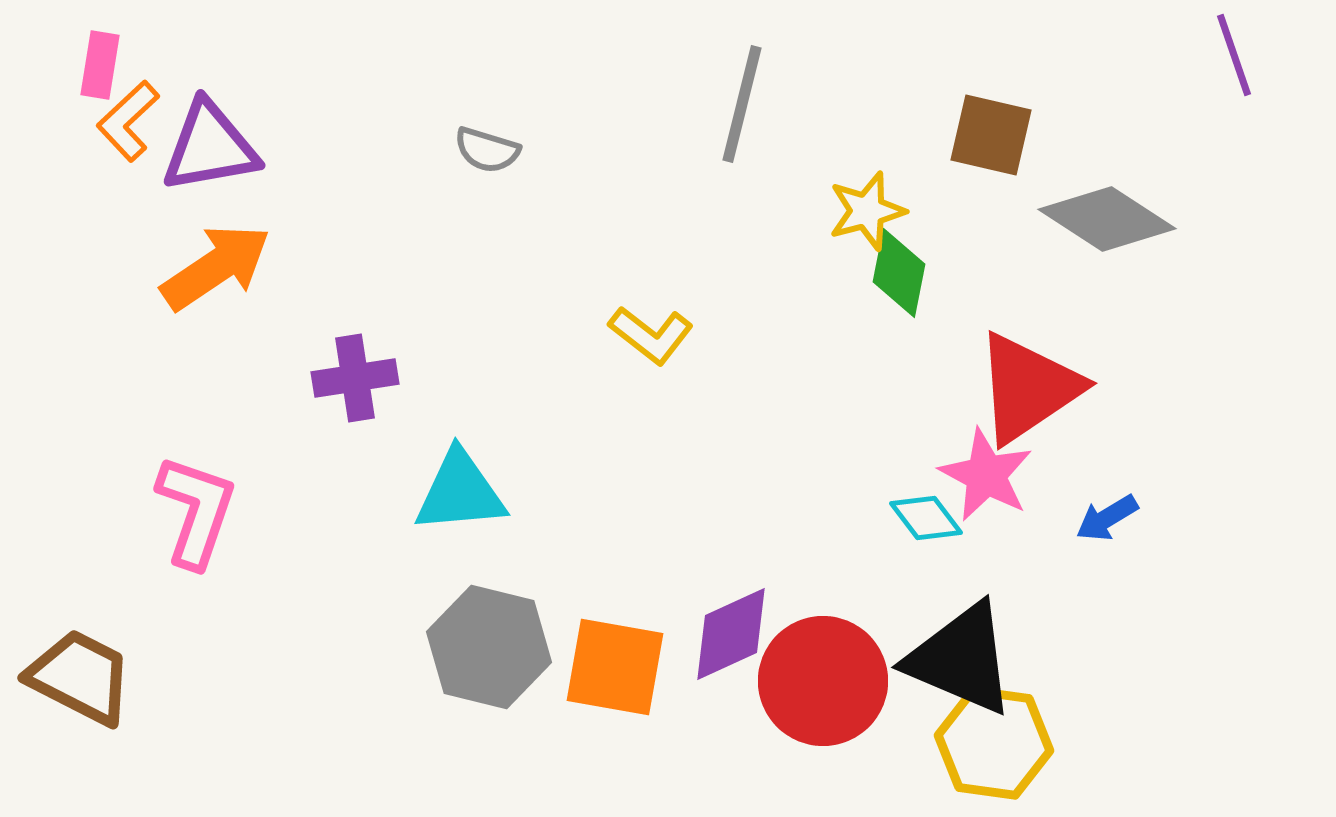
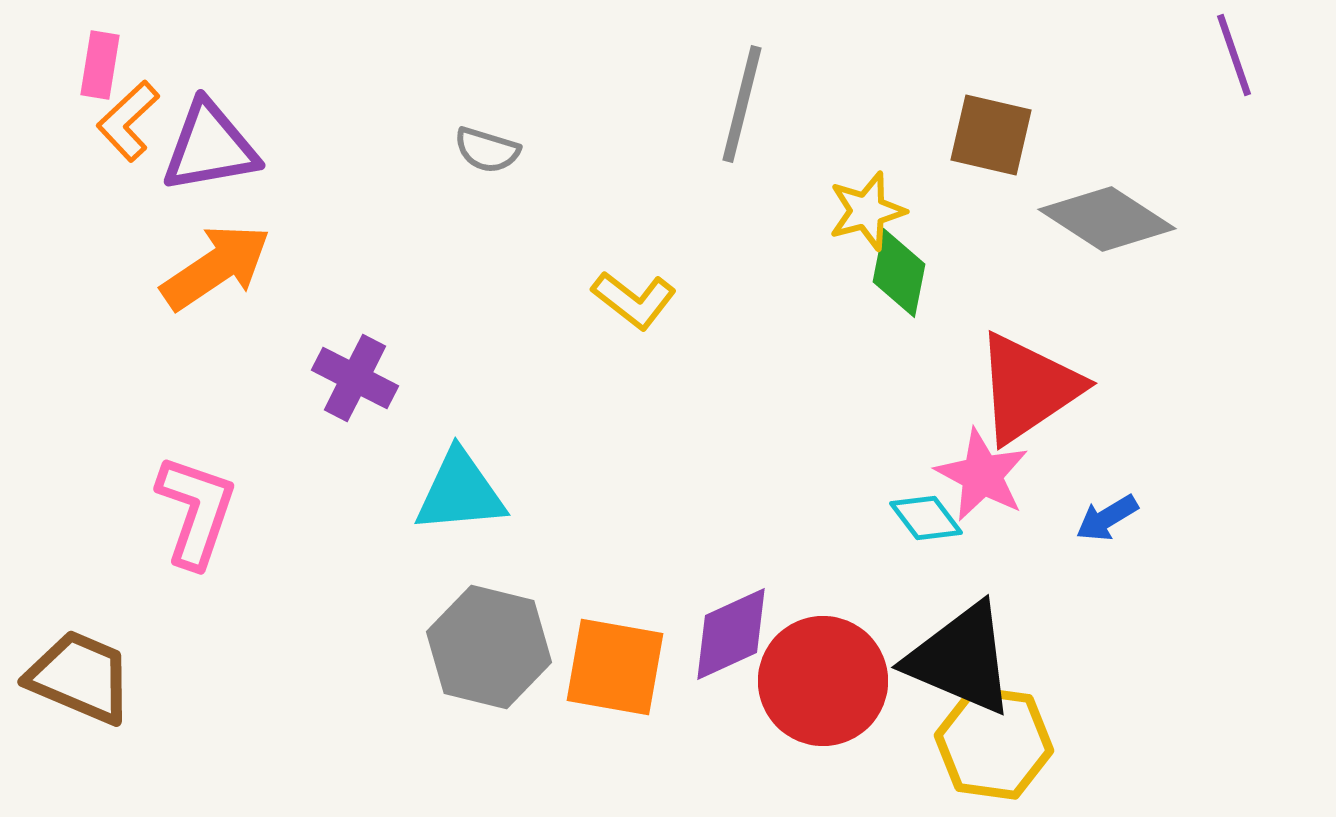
yellow L-shape: moved 17 px left, 35 px up
purple cross: rotated 36 degrees clockwise
pink star: moved 4 px left
brown trapezoid: rotated 4 degrees counterclockwise
